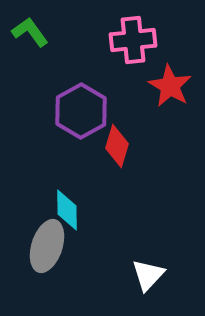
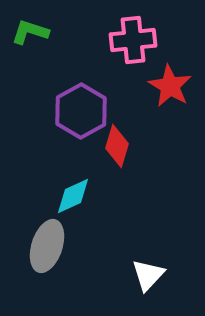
green L-shape: rotated 36 degrees counterclockwise
cyan diamond: moved 6 px right, 14 px up; rotated 66 degrees clockwise
